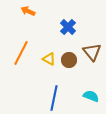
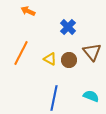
yellow triangle: moved 1 px right
